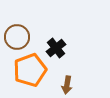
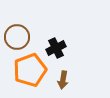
black cross: rotated 12 degrees clockwise
brown arrow: moved 4 px left, 5 px up
